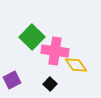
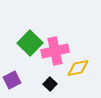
green square: moved 2 px left, 6 px down
pink cross: rotated 20 degrees counterclockwise
yellow diamond: moved 2 px right, 3 px down; rotated 65 degrees counterclockwise
